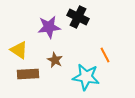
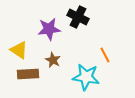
purple star: moved 2 px down
brown star: moved 2 px left
